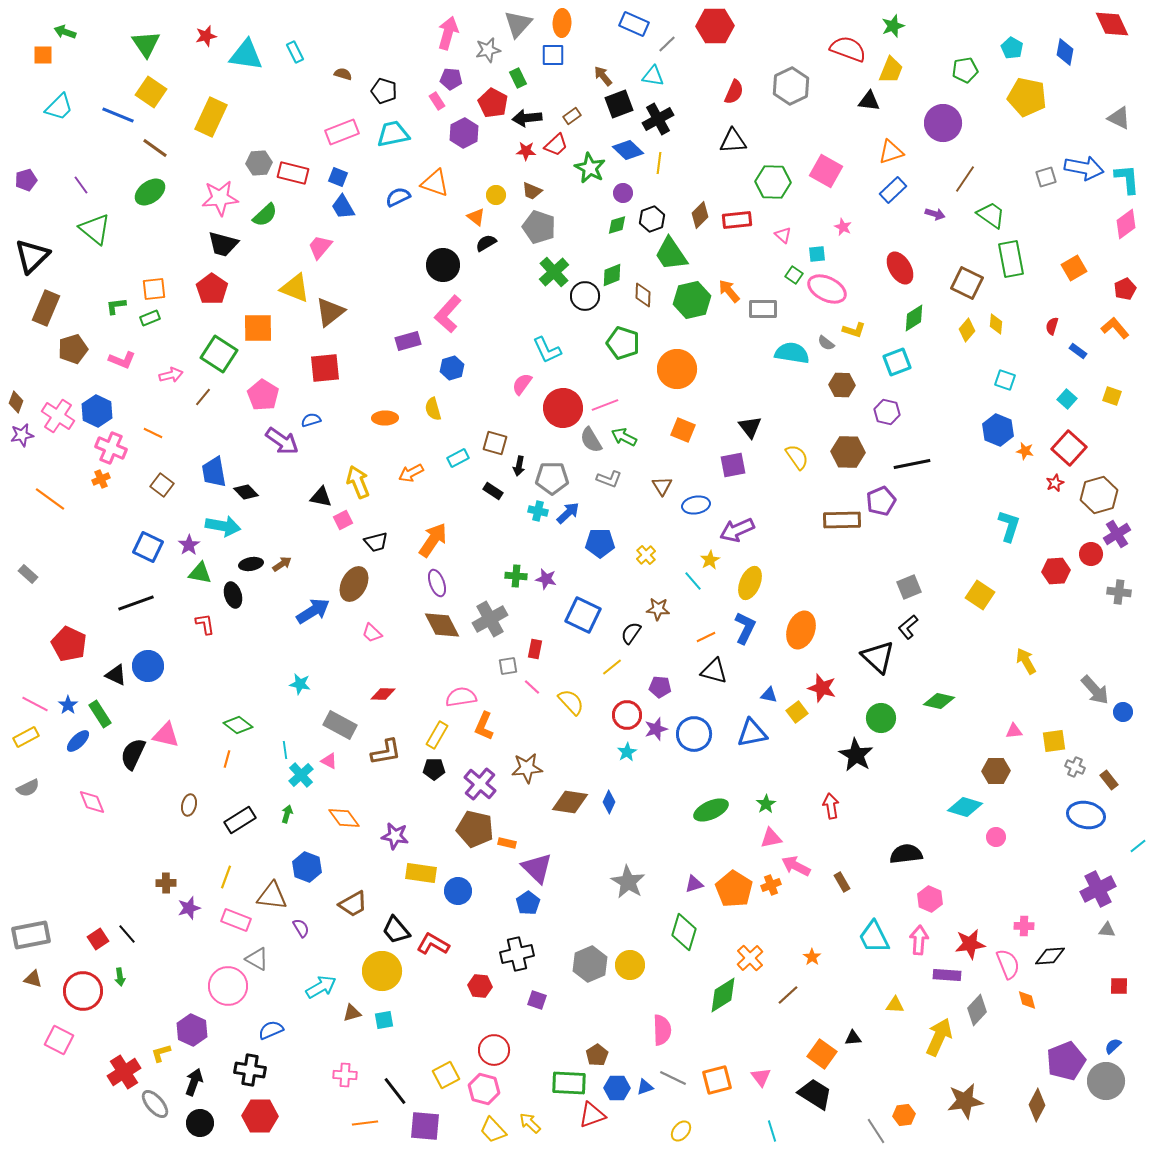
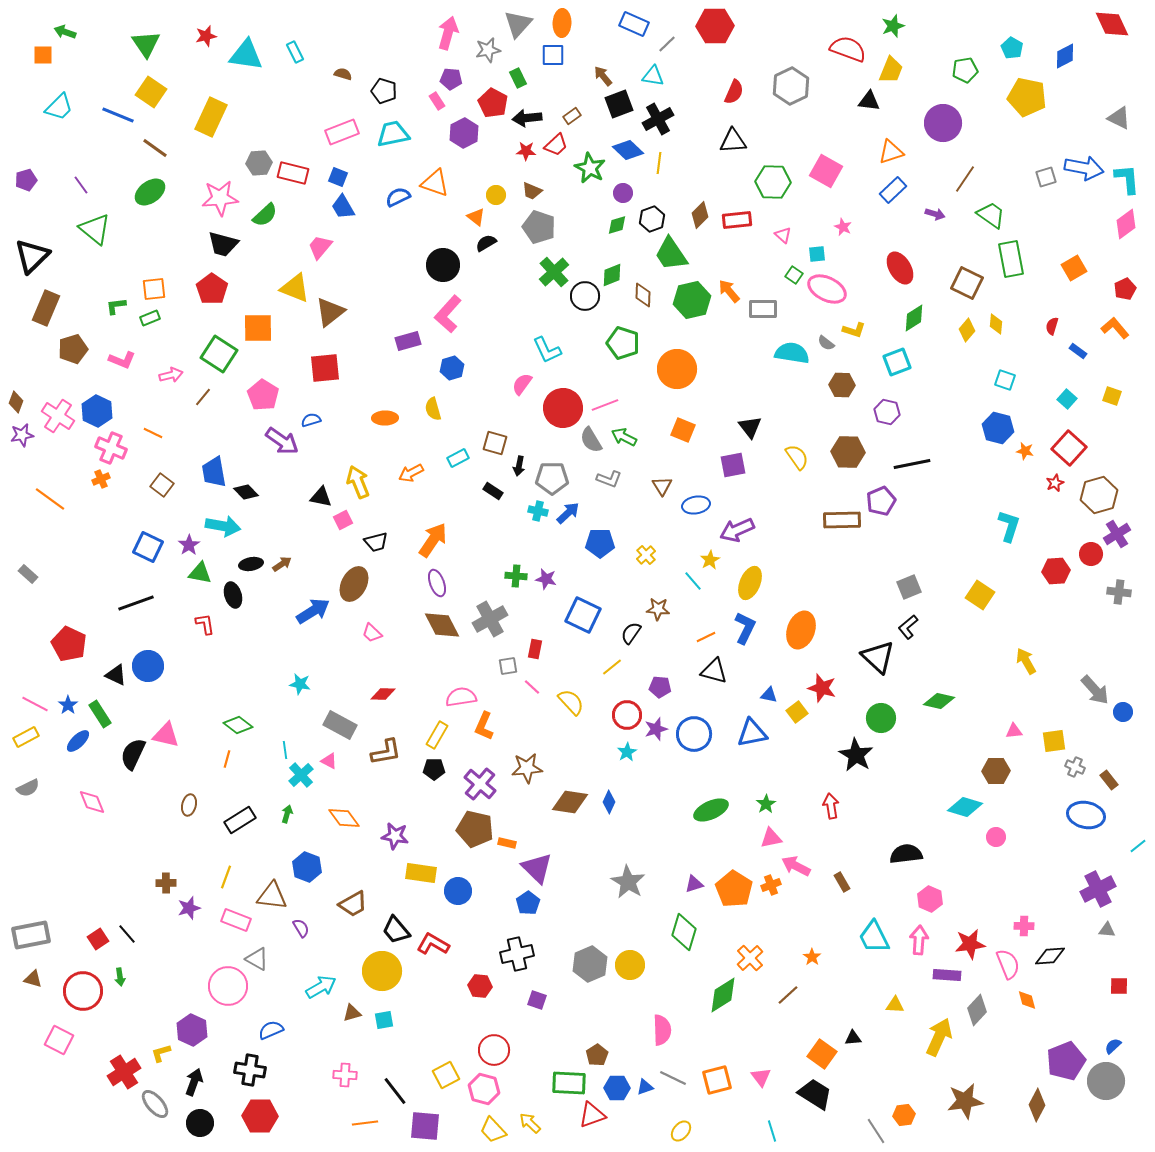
blue diamond at (1065, 52): moved 4 px down; rotated 52 degrees clockwise
blue hexagon at (998, 430): moved 2 px up; rotated 8 degrees counterclockwise
